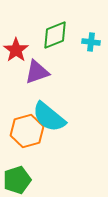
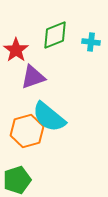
purple triangle: moved 4 px left, 5 px down
